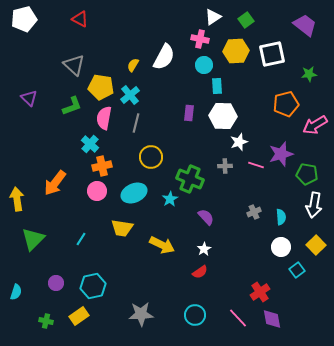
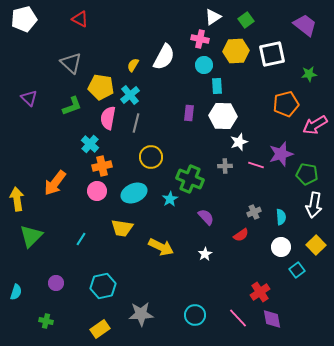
gray triangle at (74, 65): moved 3 px left, 2 px up
pink semicircle at (104, 118): moved 4 px right
green triangle at (33, 239): moved 2 px left, 3 px up
yellow arrow at (162, 245): moved 1 px left, 2 px down
white star at (204, 249): moved 1 px right, 5 px down
red semicircle at (200, 272): moved 41 px right, 37 px up
cyan hexagon at (93, 286): moved 10 px right
yellow rectangle at (79, 316): moved 21 px right, 13 px down
